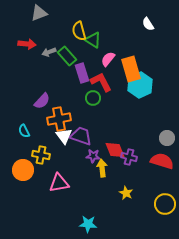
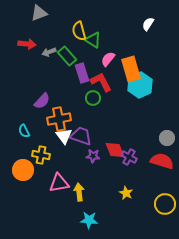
white semicircle: rotated 64 degrees clockwise
purple cross: rotated 14 degrees clockwise
yellow arrow: moved 23 px left, 24 px down
cyan star: moved 1 px right, 4 px up
